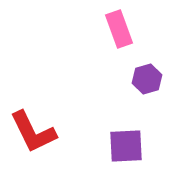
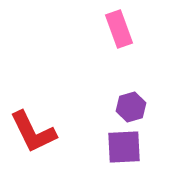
purple hexagon: moved 16 px left, 28 px down
purple square: moved 2 px left, 1 px down
